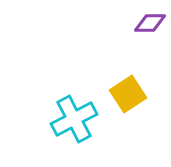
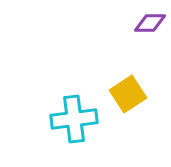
cyan cross: rotated 21 degrees clockwise
